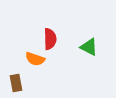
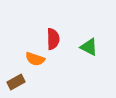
red semicircle: moved 3 px right
brown rectangle: moved 1 px up; rotated 72 degrees clockwise
